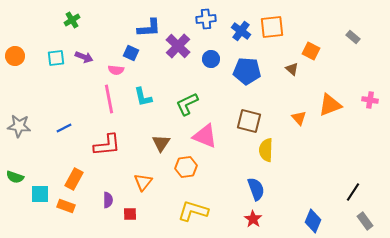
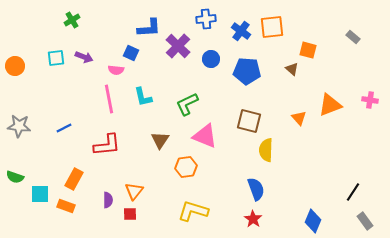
orange square at (311, 51): moved 3 px left, 1 px up; rotated 12 degrees counterclockwise
orange circle at (15, 56): moved 10 px down
brown triangle at (161, 143): moved 1 px left, 3 px up
orange triangle at (143, 182): moved 9 px left, 9 px down
